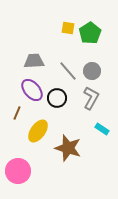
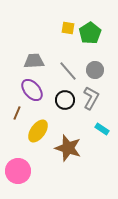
gray circle: moved 3 px right, 1 px up
black circle: moved 8 px right, 2 px down
